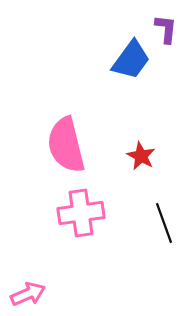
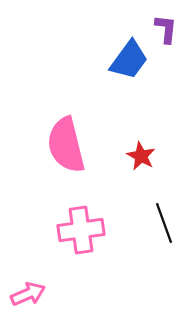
blue trapezoid: moved 2 px left
pink cross: moved 17 px down
